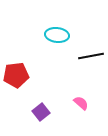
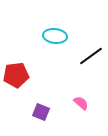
cyan ellipse: moved 2 px left, 1 px down
black line: rotated 25 degrees counterclockwise
purple square: rotated 30 degrees counterclockwise
